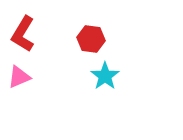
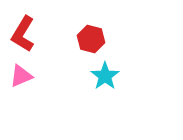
red hexagon: rotated 8 degrees clockwise
pink triangle: moved 2 px right, 1 px up
